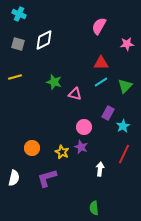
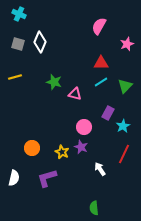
white diamond: moved 4 px left, 2 px down; rotated 40 degrees counterclockwise
pink star: rotated 16 degrees counterclockwise
white arrow: rotated 40 degrees counterclockwise
